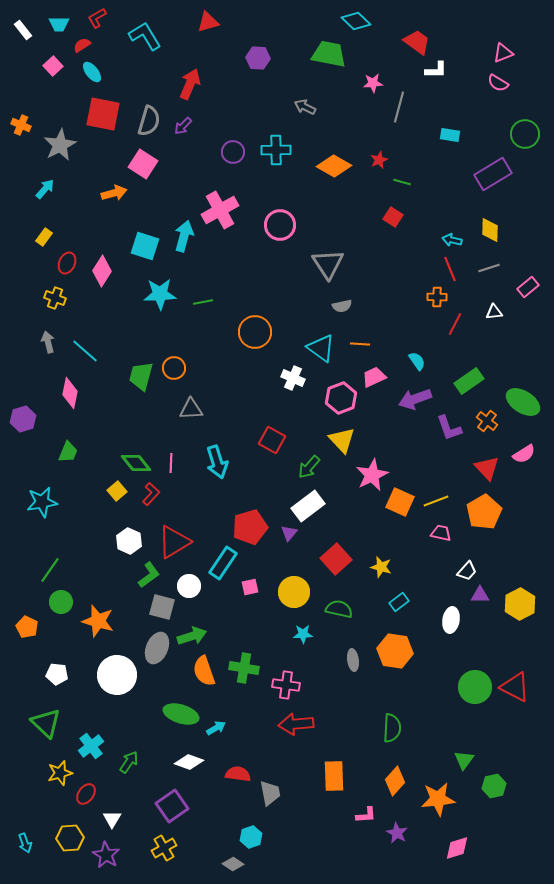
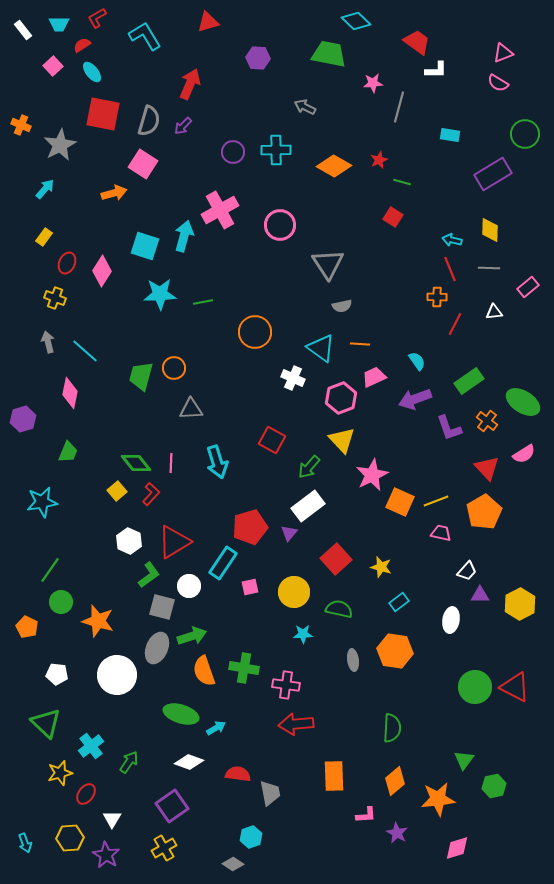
gray line at (489, 268): rotated 20 degrees clockwise
orange diamond at (395, 781): rotated 8 degrees clockwise
